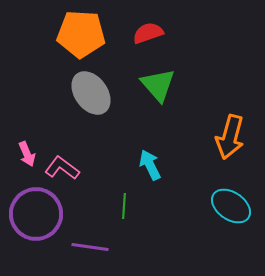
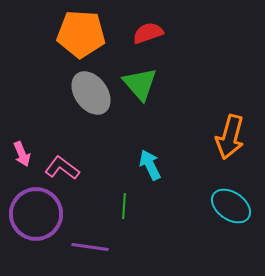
green triangle: moved 18 px left, 1 px up
pink arrow: moved 5 px left
